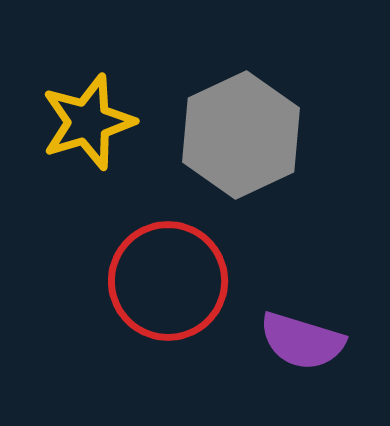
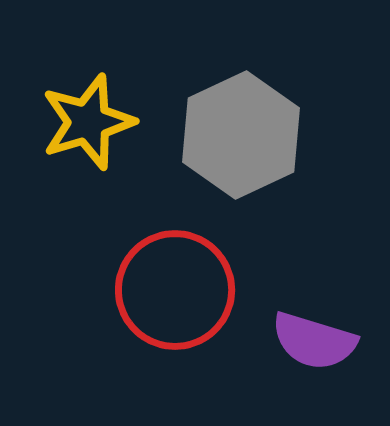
red circle: moved 7 px right, 9 px down
purple semicircle: moved 12 px right
